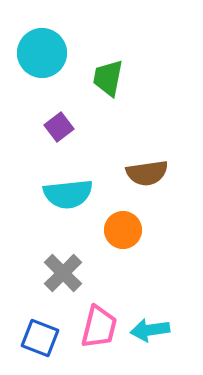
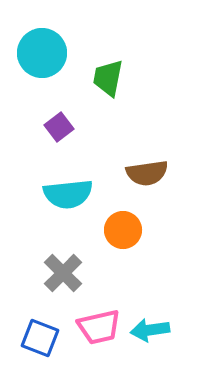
pink trapezoid: rotated 63 degrees clockwise
